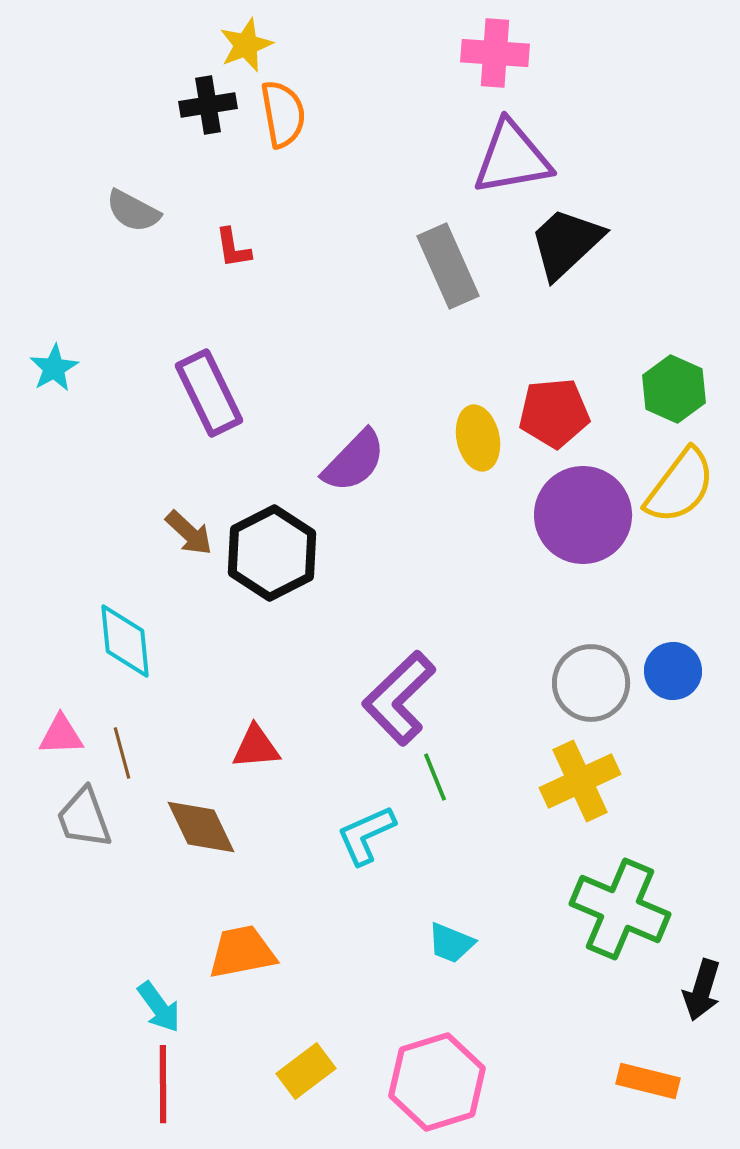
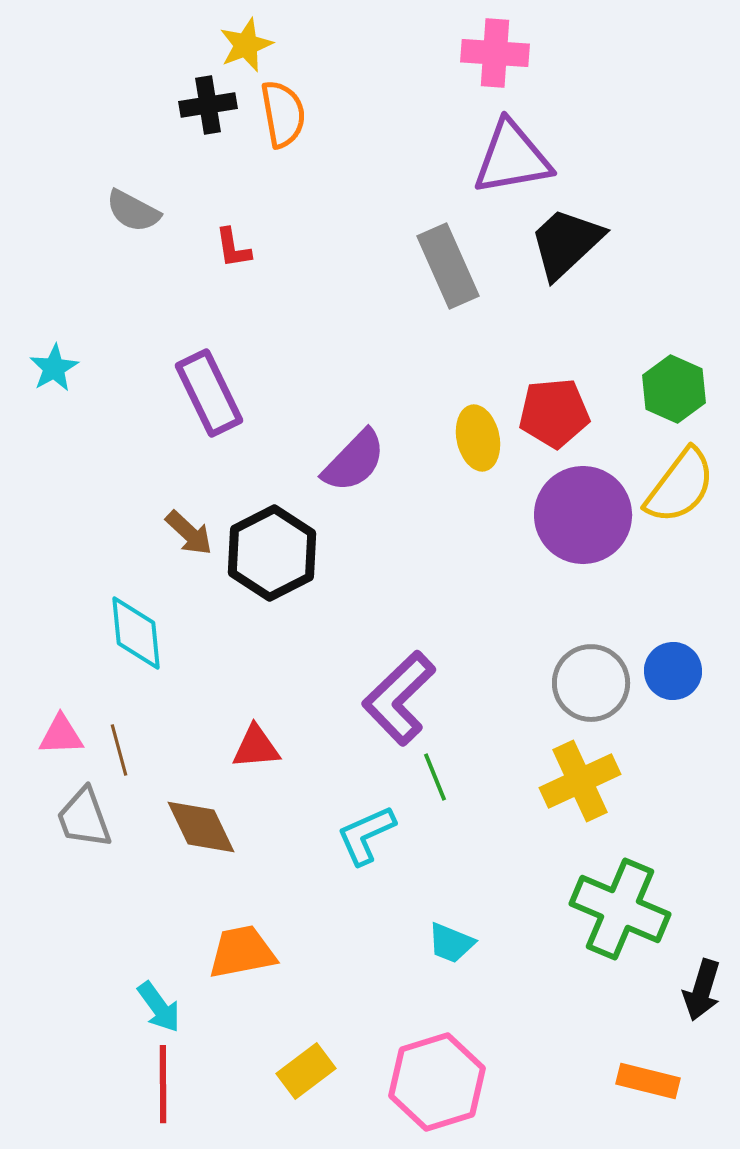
cyan diamond: moved 11 px right, 8 px up
brown line: moved 3 px left, 3 px up
